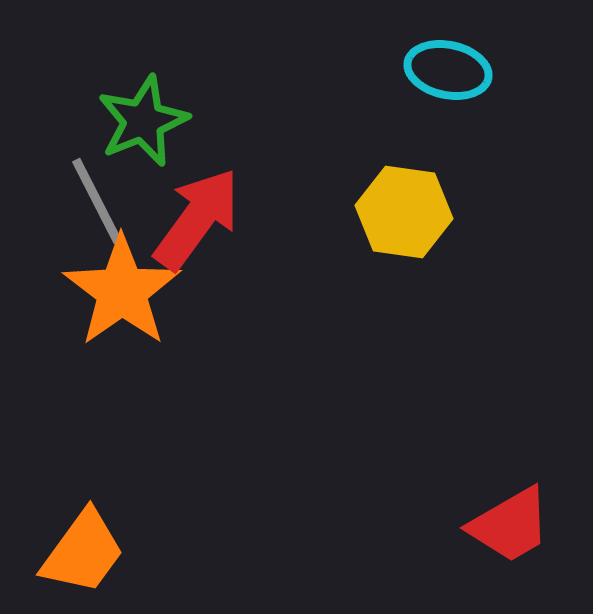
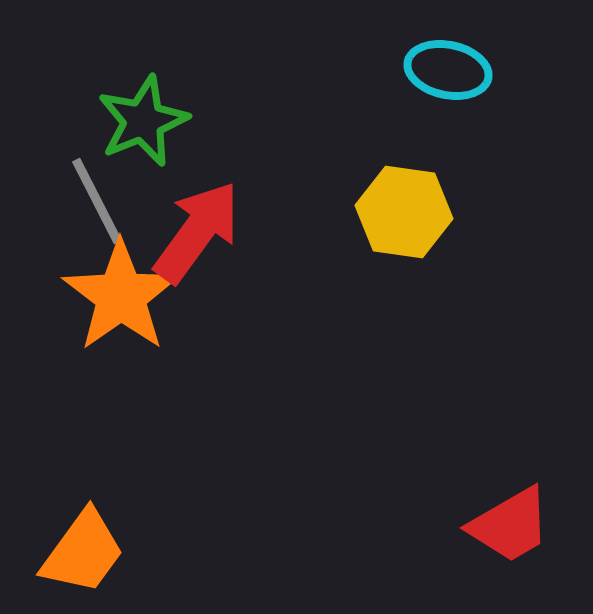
red arrow: moved 13 px down
orange star: moved 1 px left, 5 px down
